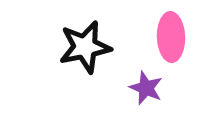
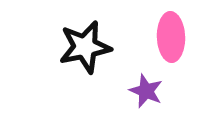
purple star: moved 3 px down
